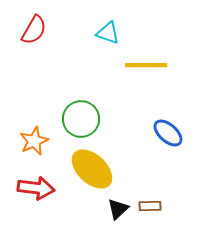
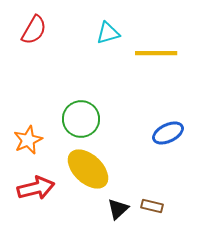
cyan triangle: rotated 35 degrees counterclockwise
yellow line: moved 10 px right, 12 px up
blue ellipse: rotated 68 degrees counterclockwise
orange star: moved 6 px left, 1 px up
yellow ellipse: moved 4 px left
red arrow: rotated 21 degrees counterclockwise
brown rectangle: moved 2 px right; rotated 15 degrees clockwise
